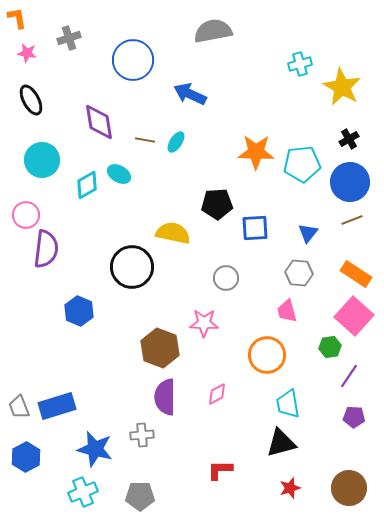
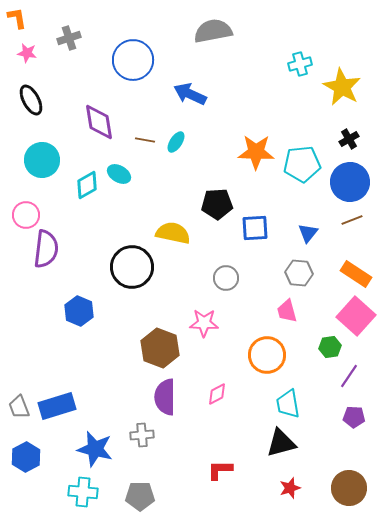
pink square at (354, 316): moved 2 px right
cyan cross at (83, 492): rotated 28 degrees clockwise
